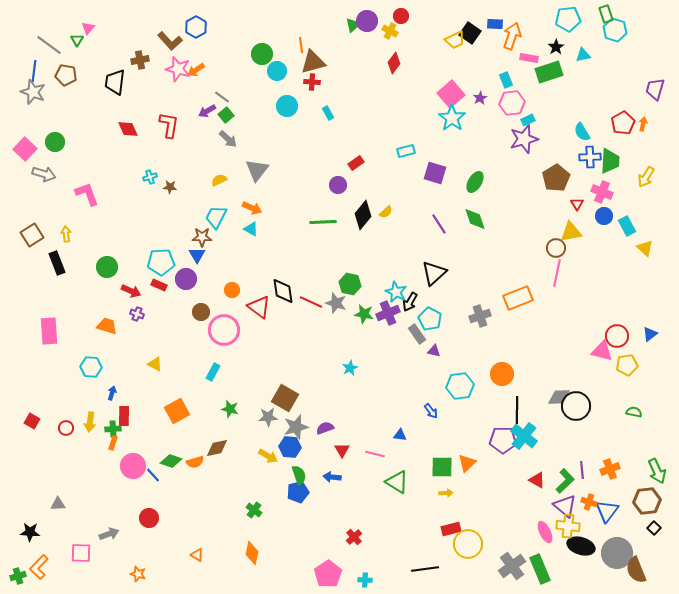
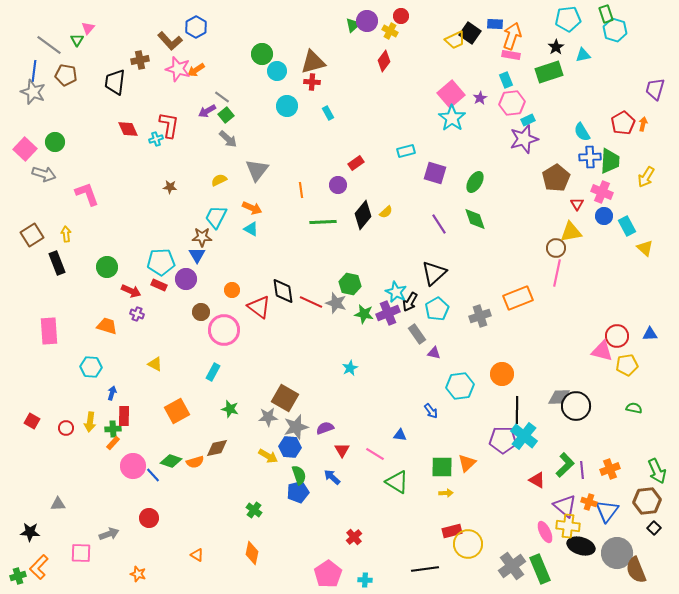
orange line at (301, 45): moved 145 px down
pink rectangle at (529, 58): moved 18 px left, 3 px up
red diamond at (394, 63): moved 10 px left, 2 px up
cyan cross at (150, 177): moved 6 px right, 38 px up
cyan pentagon at (430, 319): moved 7 px right, 10 px up; rotated 15 degrees clockwise
blue triangle at (650, 334): rotated 35 degrees clockwise
purple triangle at (434, 351): moved 2 px down
green semicircle at (634, 412): moved 4 px up
orange rectangle at (113, 443): rotated 24 degrees clockwise
pink line at (375, 454): rotated 18 degrees clockwise
blue arrow at (332, 477): rotated 36 degrees clockwise
green L-shape at (565, 481): moved 16 px up
red rectangle at (451, 529): moved 1 px right, 2 px down
